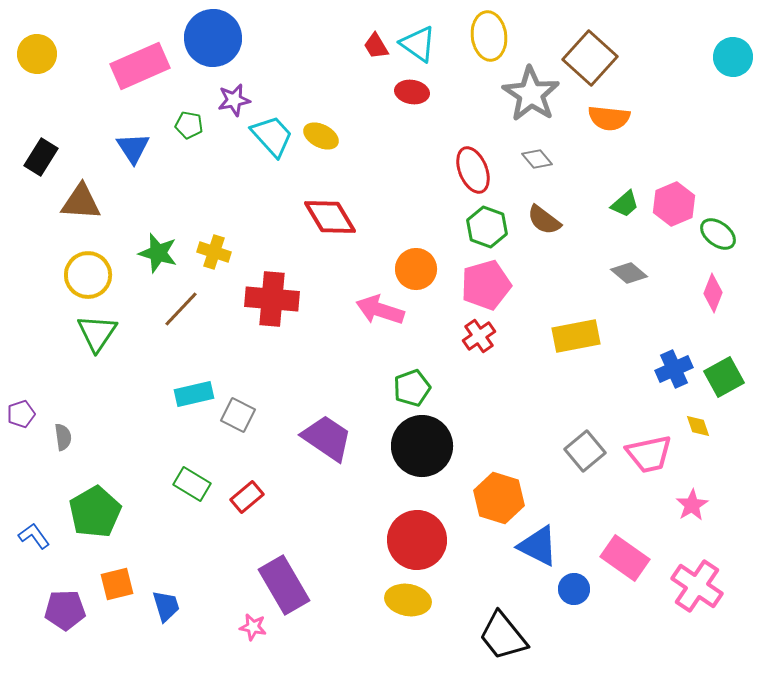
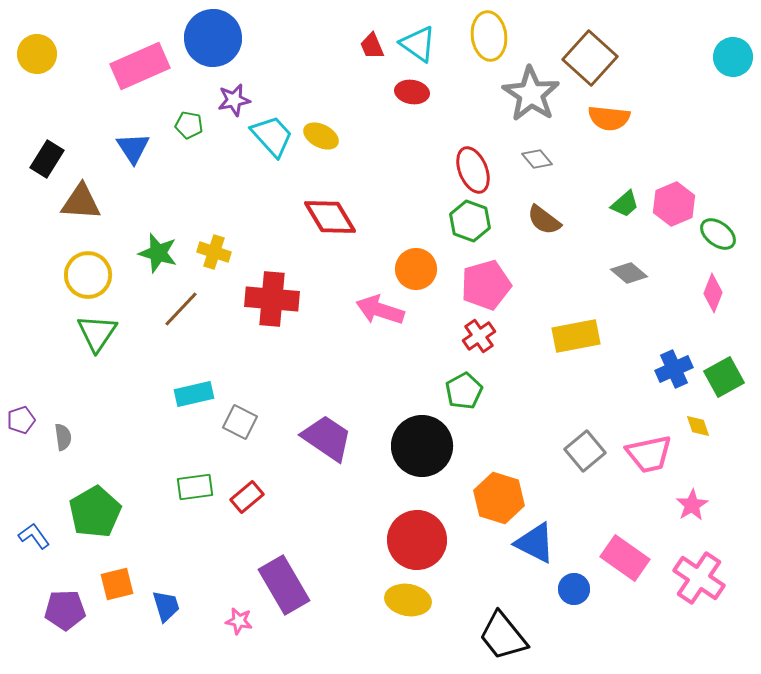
red trapezoid at (376, 46): moved 4 px left; rotated 8 degrees clockwise
black rectangle at (41, 157): moved 6 px right, 2 px down
green hexagon at (487, 227): moved 17 px left, 6 px up
green pentagon at (412, 388): moved 52 px right, 3 px down; rotated 9 degrees counterclockwise
purple pentagon at (21, 414): moved 6 px down
gray square at (238, 415): moved 2 px right, 7 px down
green rectangle at (192, 484): moved 3 px right, 3 px down; rotated 39 degrees counterclockwise
blue triangle at (538, 546): moved 3 px left, 3 px up
pink cross at (697, 586): moved 2 px right, 8 px up
pink star at (253, 627): moved 14 px left, 6 px up
